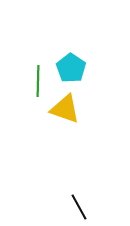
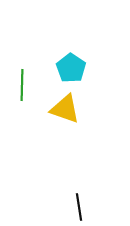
green line: moved 16 px left, 4 px down
black line: rotated 20 degrees clockwise
